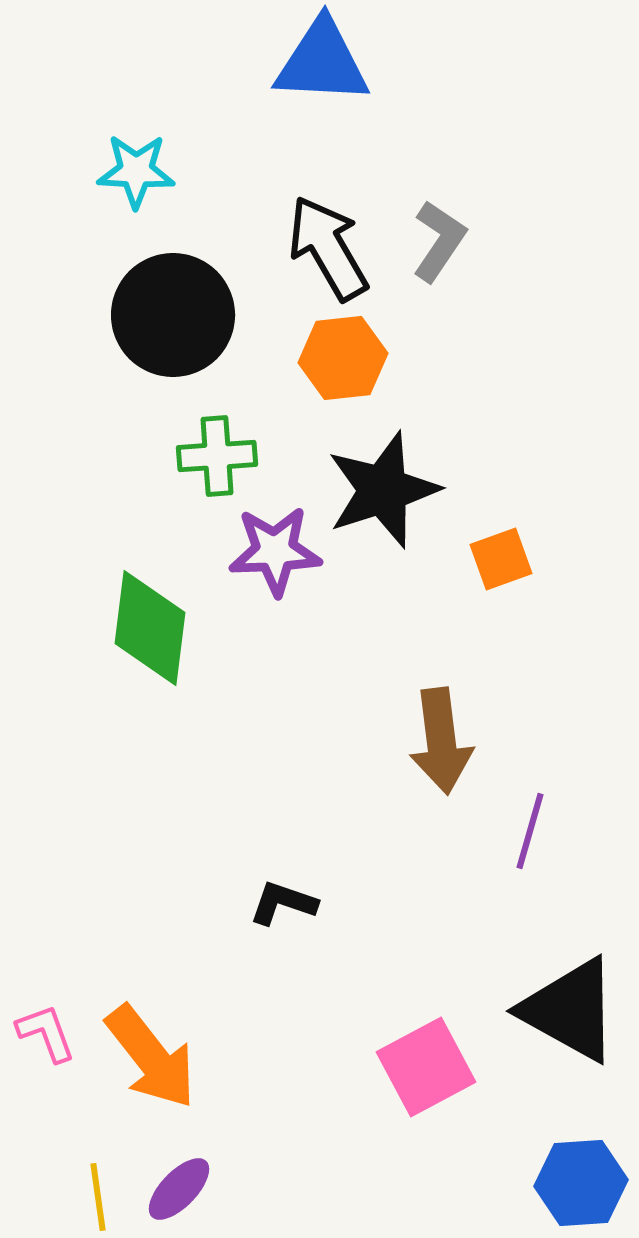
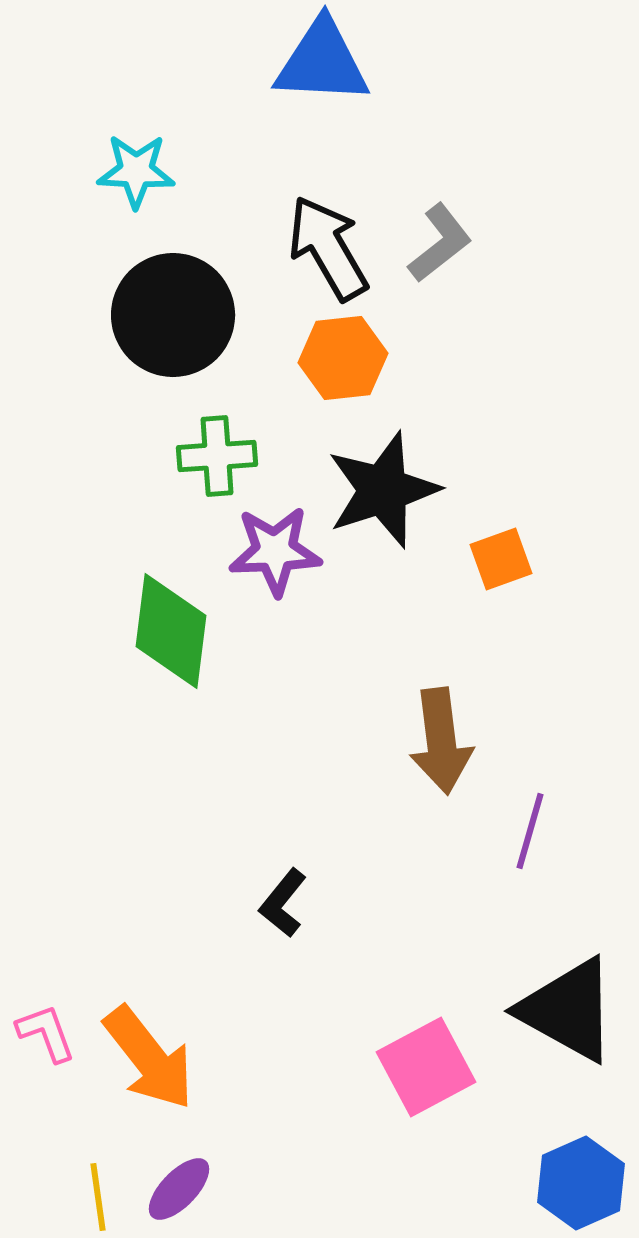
gray L-shape: moved 1 px right, 2 px down; rotated 18 degrees clockwise
green diamond: moved 21 px right, 3 px down
black L-shape: rotated 70 degrees counterclockwise
black triangle: moved 2 px left
orange arrow: moved 2 px left, 1 px down
blue hexagon: rotated 20 degrees counterclockwise
